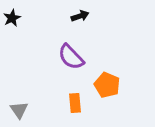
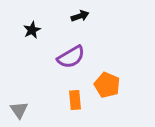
black star: moved 20 px right, 12 px down
purple semicircle: rotated 76 degrees counterclockwise
orange rectangle: moved 3 px up
